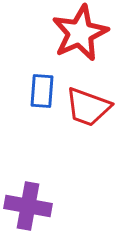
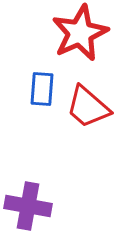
blue rectangle: moved 2 px up
red trapezoid: rotated 21 degrees clockwise
